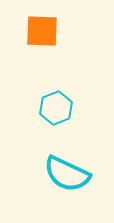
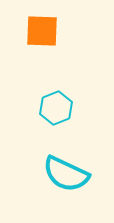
cyan semicircle: moved 1 px left
